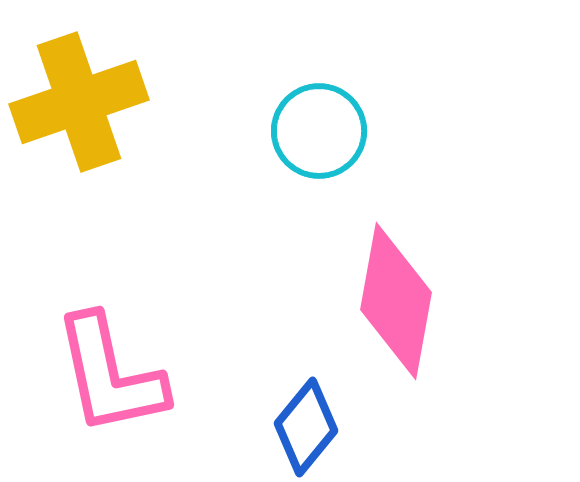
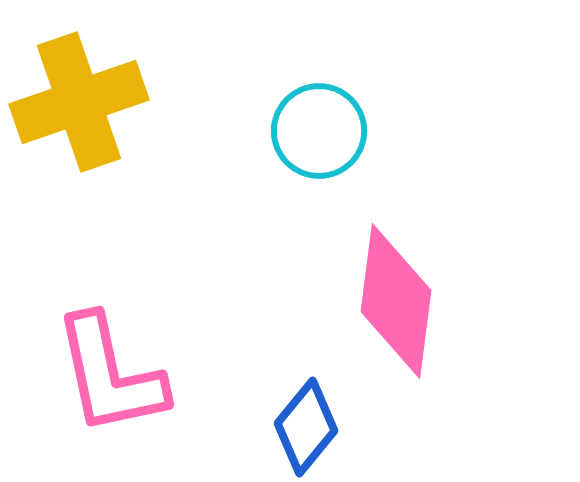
pink diamond: rotated 3 degrees counterclockwise
